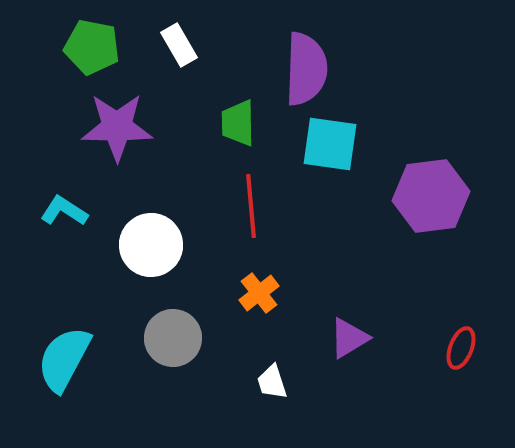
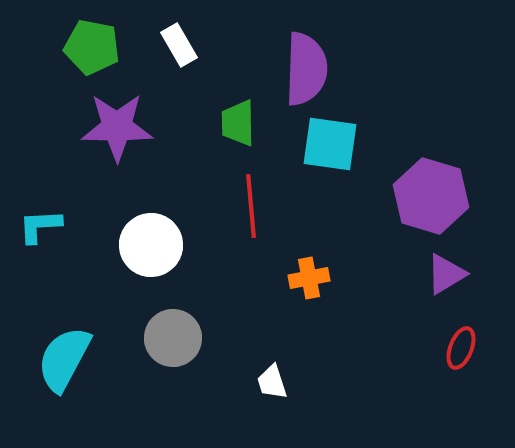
purple hexagon: rotated 24 degrees clockwise
cyan L-shape: moved 24 px left, 15 px down; rotated 36 degrees counterclockwise
orange cross: moved 50 px right, 15 px up; rotated 27 degrees clockwise
purple triangle: moved 97 px right, 64 px up
